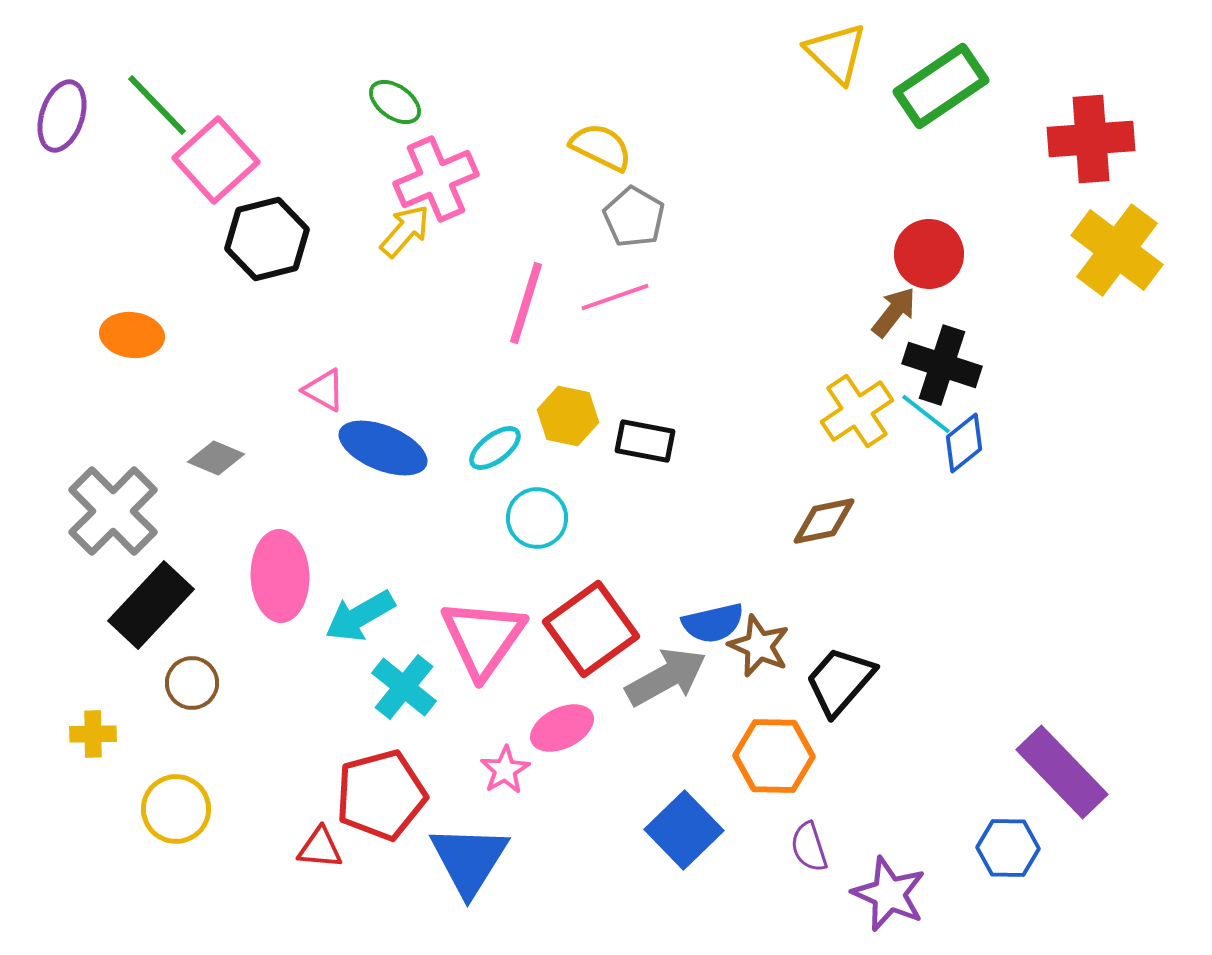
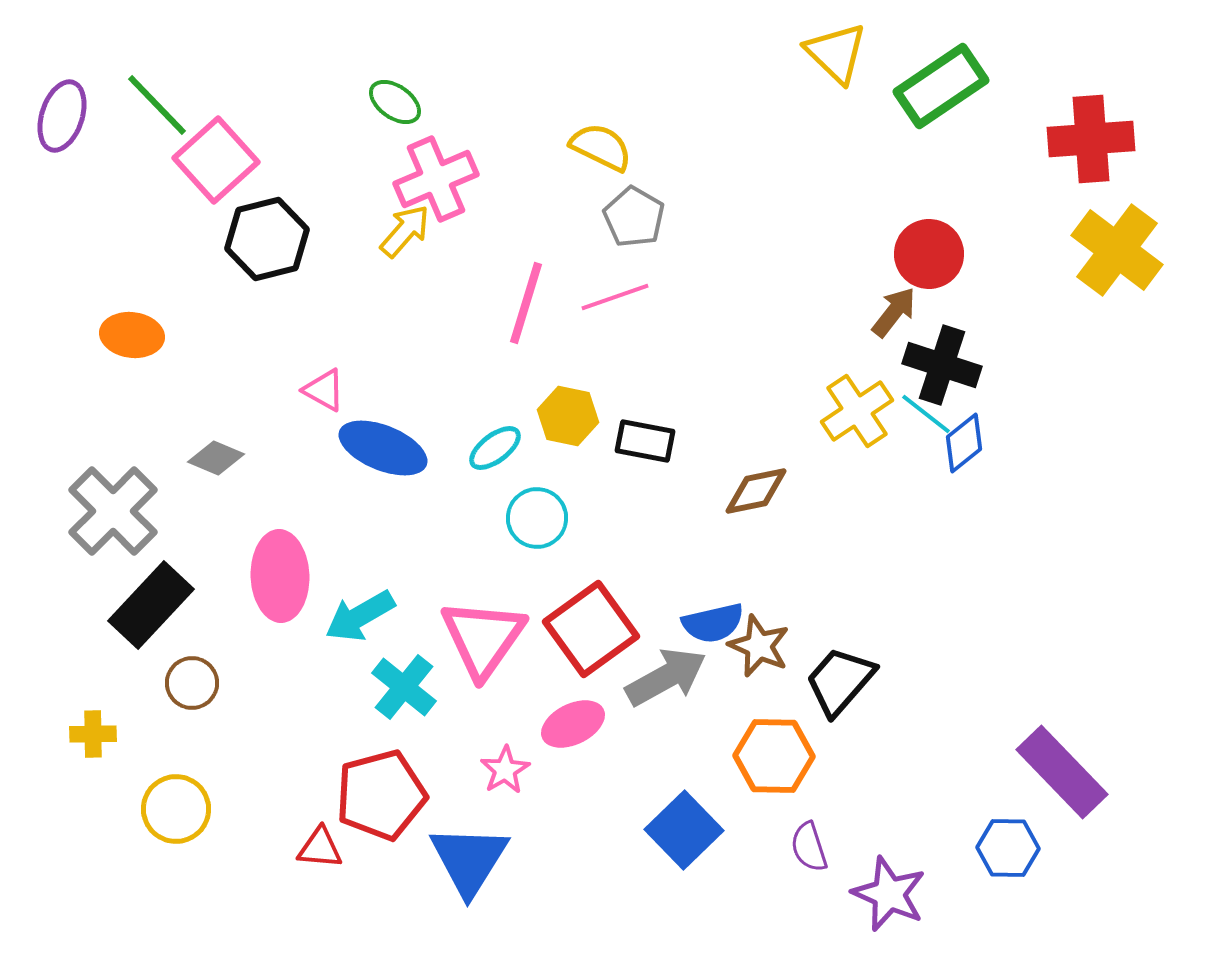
brown diamond at (824, 521): moved 68 px left, 30 px up
pink ellipse at (562, 728): moved 11 px right, 4 px up
